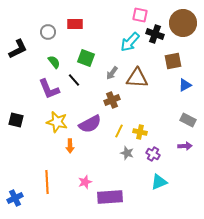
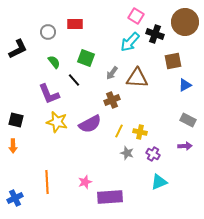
pink square: moved 4 px left, 1 px down; rotated 21 degrees clockwise
brown circle: moved 2 px right, 1 px up
purple L-shape: moved 5 px down
orange arrow: moved 57 px left
